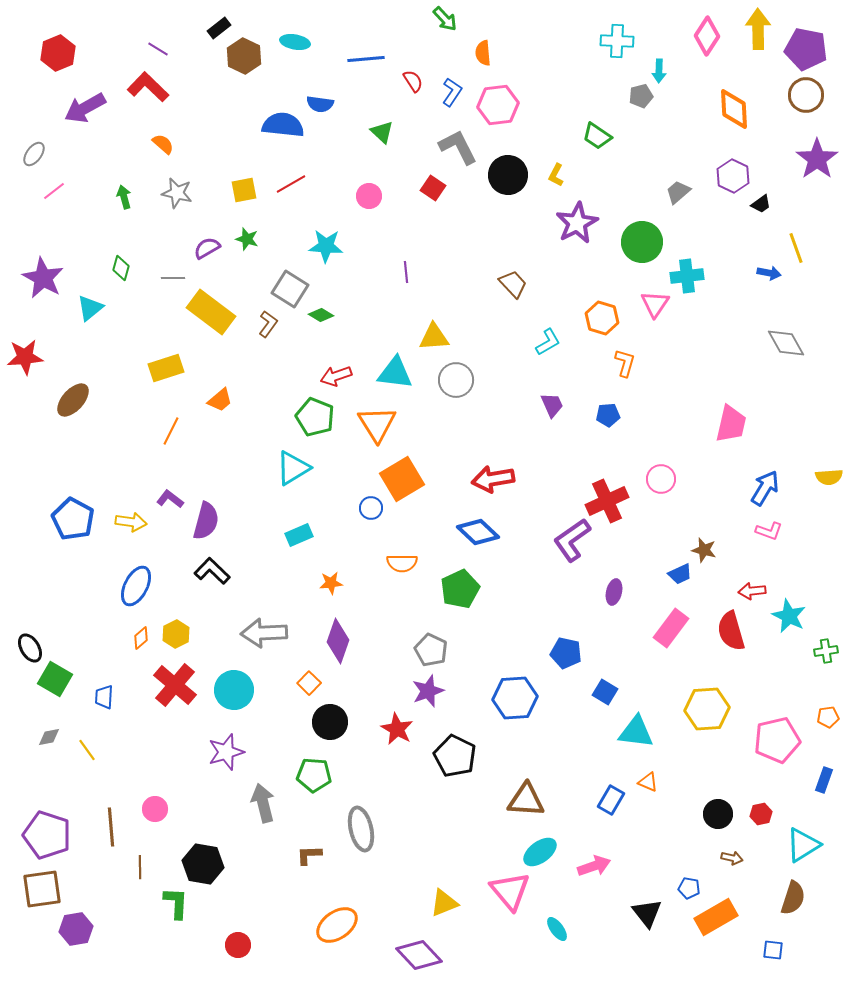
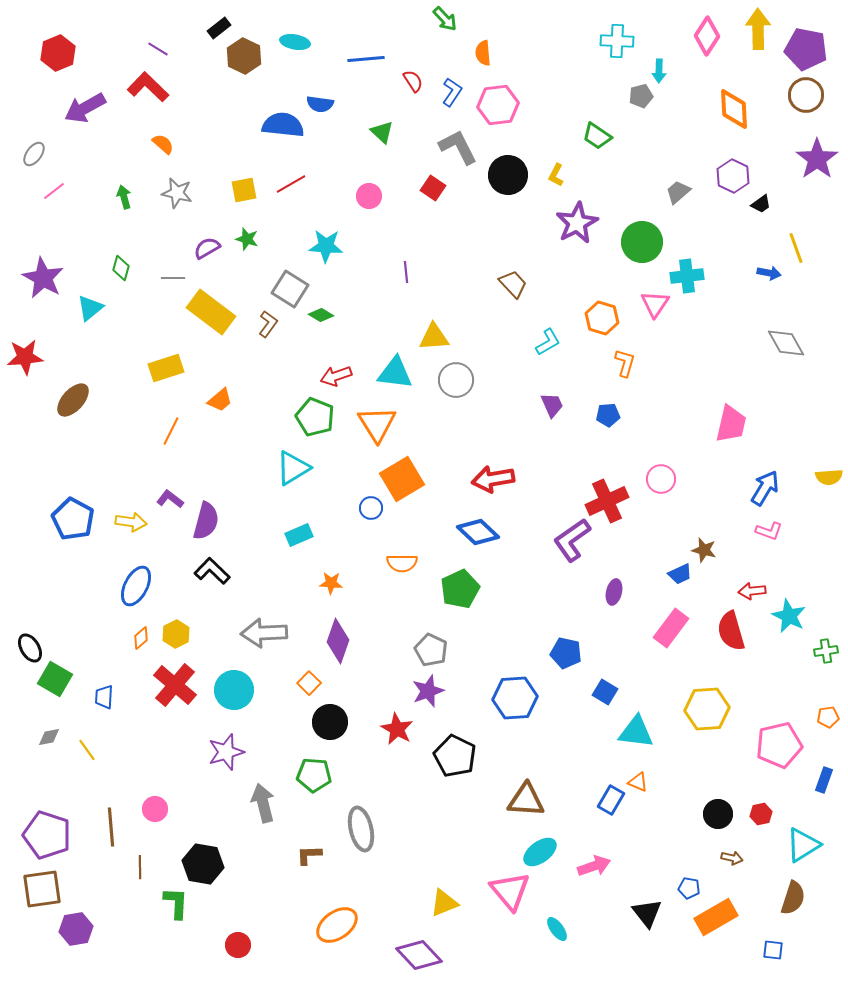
orange star at (331, 583): rotated 10 degrees clockwise
pink pentagon at (777, 740): moved 2 px right, 5 px down
orange triangle at (648, 782): moved 10 px left
